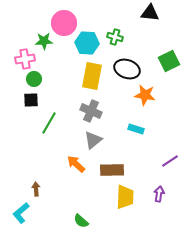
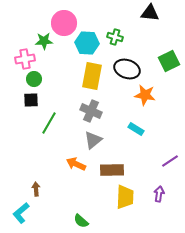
cyan rectangle: rotated 14 degrees clockwise
orange arrow: rotated 18 degrees counterclockwise
